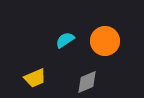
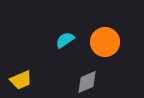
orange circle: moved 1 px down
yellow trapezoid: moved 14 px left, 2 px down
